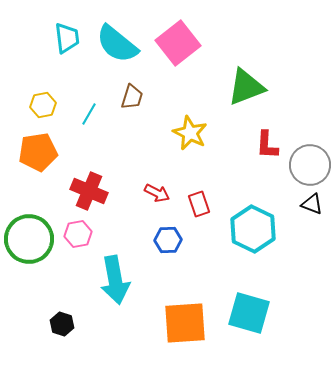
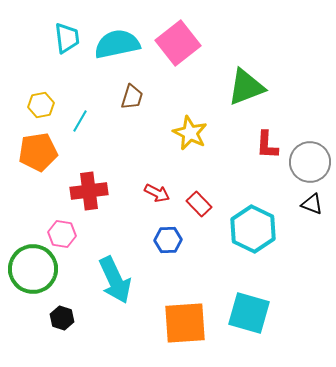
cyan semicircle: rotated 129 degrees clockwise
yellow hexagon: moved 2 px left
cyan line: moved 9 px left, 7 px down
gray circle: moved 3 px up
red cross: rotated 30 degrees counterclockwise
red rectangle: rotated 25 degrees counterclockwise
pink hexagon: moved 16 px left; rotated 20 degrees clockwise
green circle: moved 4 px right, 30 px down
cyan arrow: rotated 15 degrees counterclockwise
black hexagon: moved 6 px up
